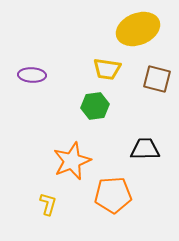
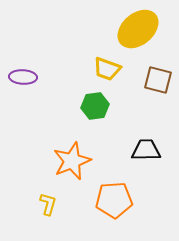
yellow ellipse: rotated 18 degrees counterclockwise
yellow trapezoid: rotated 12 degrees clockwise
purple ellipse: moved 9 px left, 2 px down
brown square: moved 1 px right, 1 px down
black trapezoid: moved 1 px right, 1 px down
orange pentagon: moved 1 px right, 5 px down
